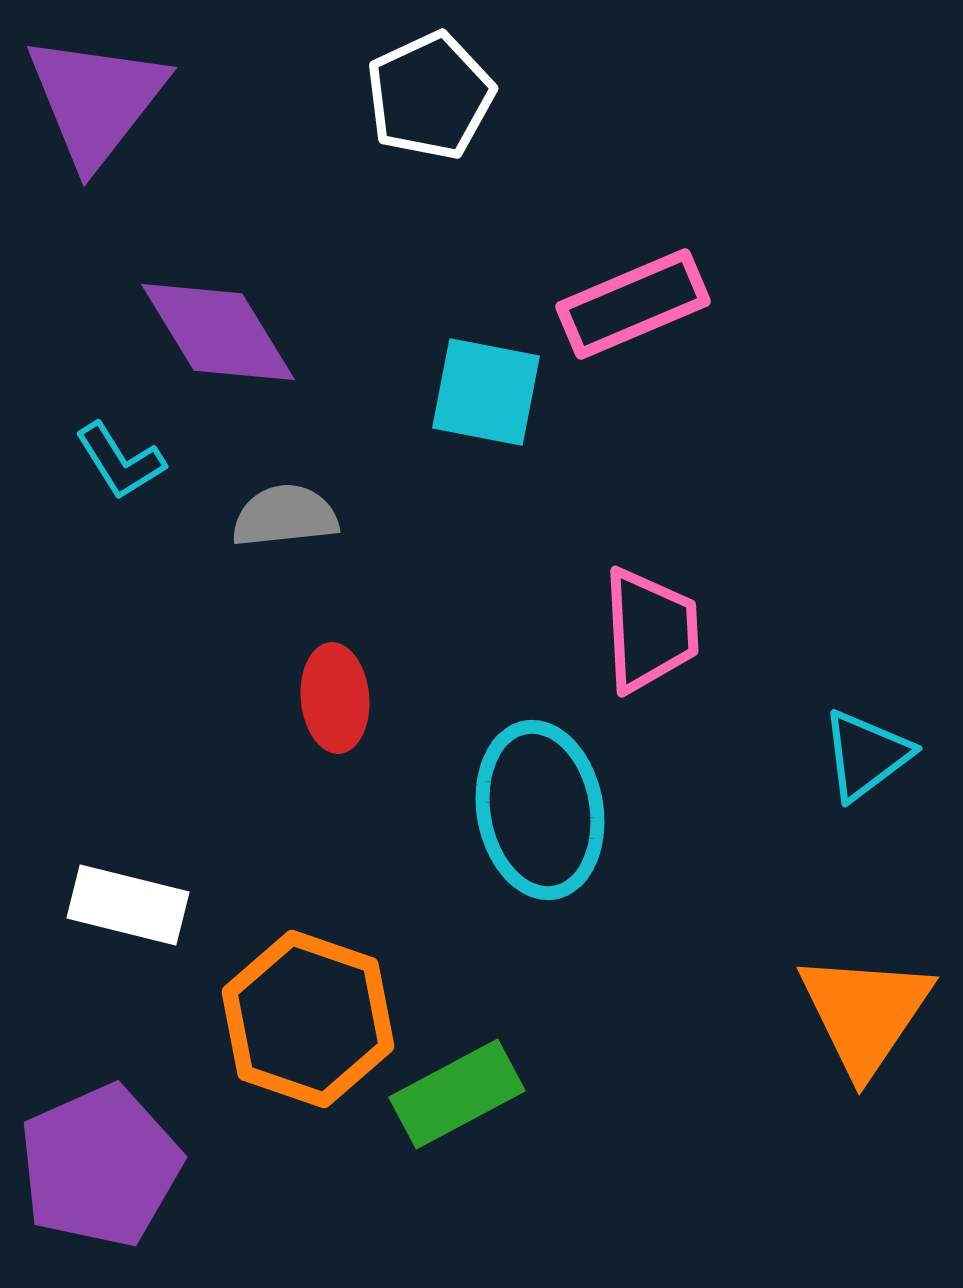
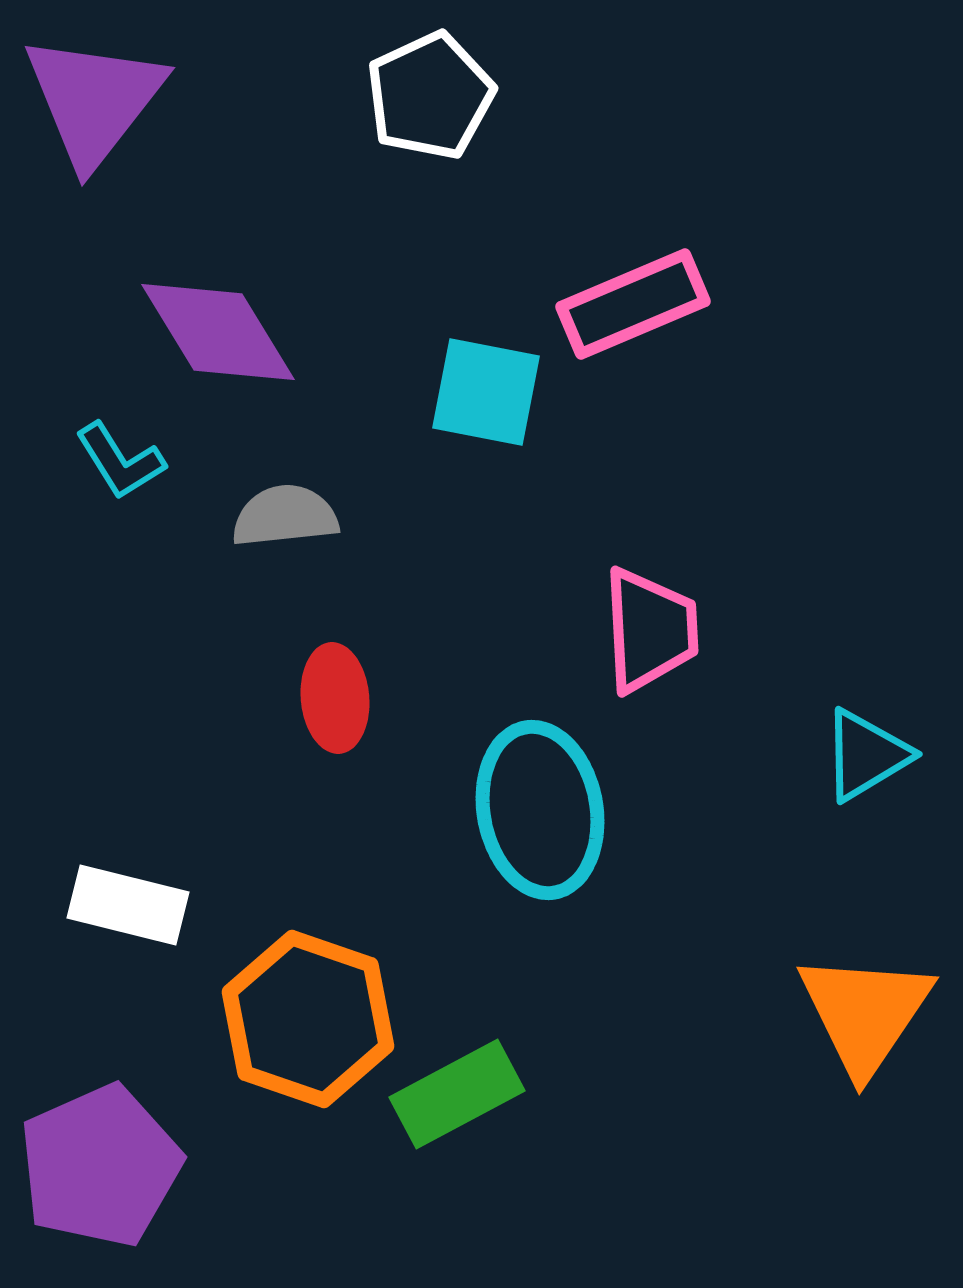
purple triangle: moved 2 px left
cyan triangle: rotated 6 degrees clockwise
